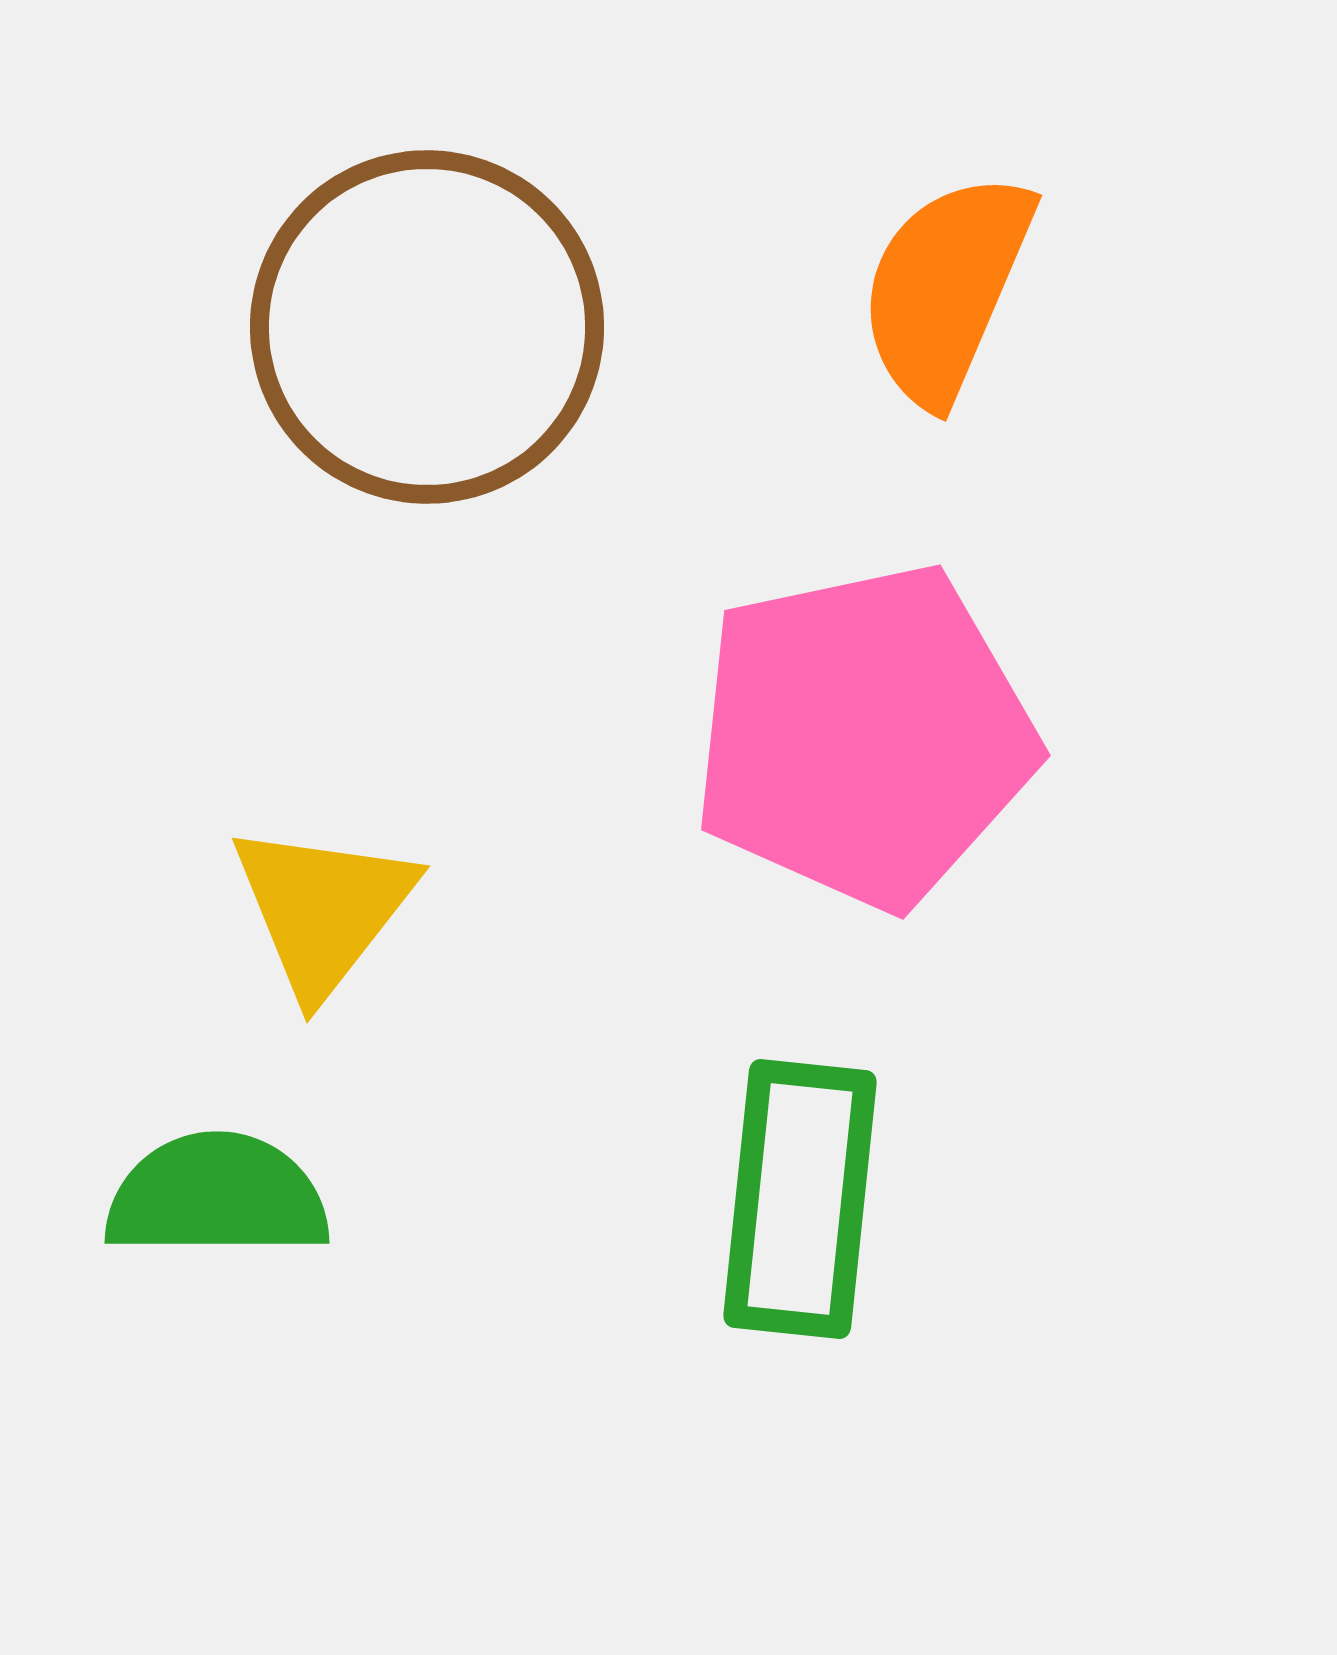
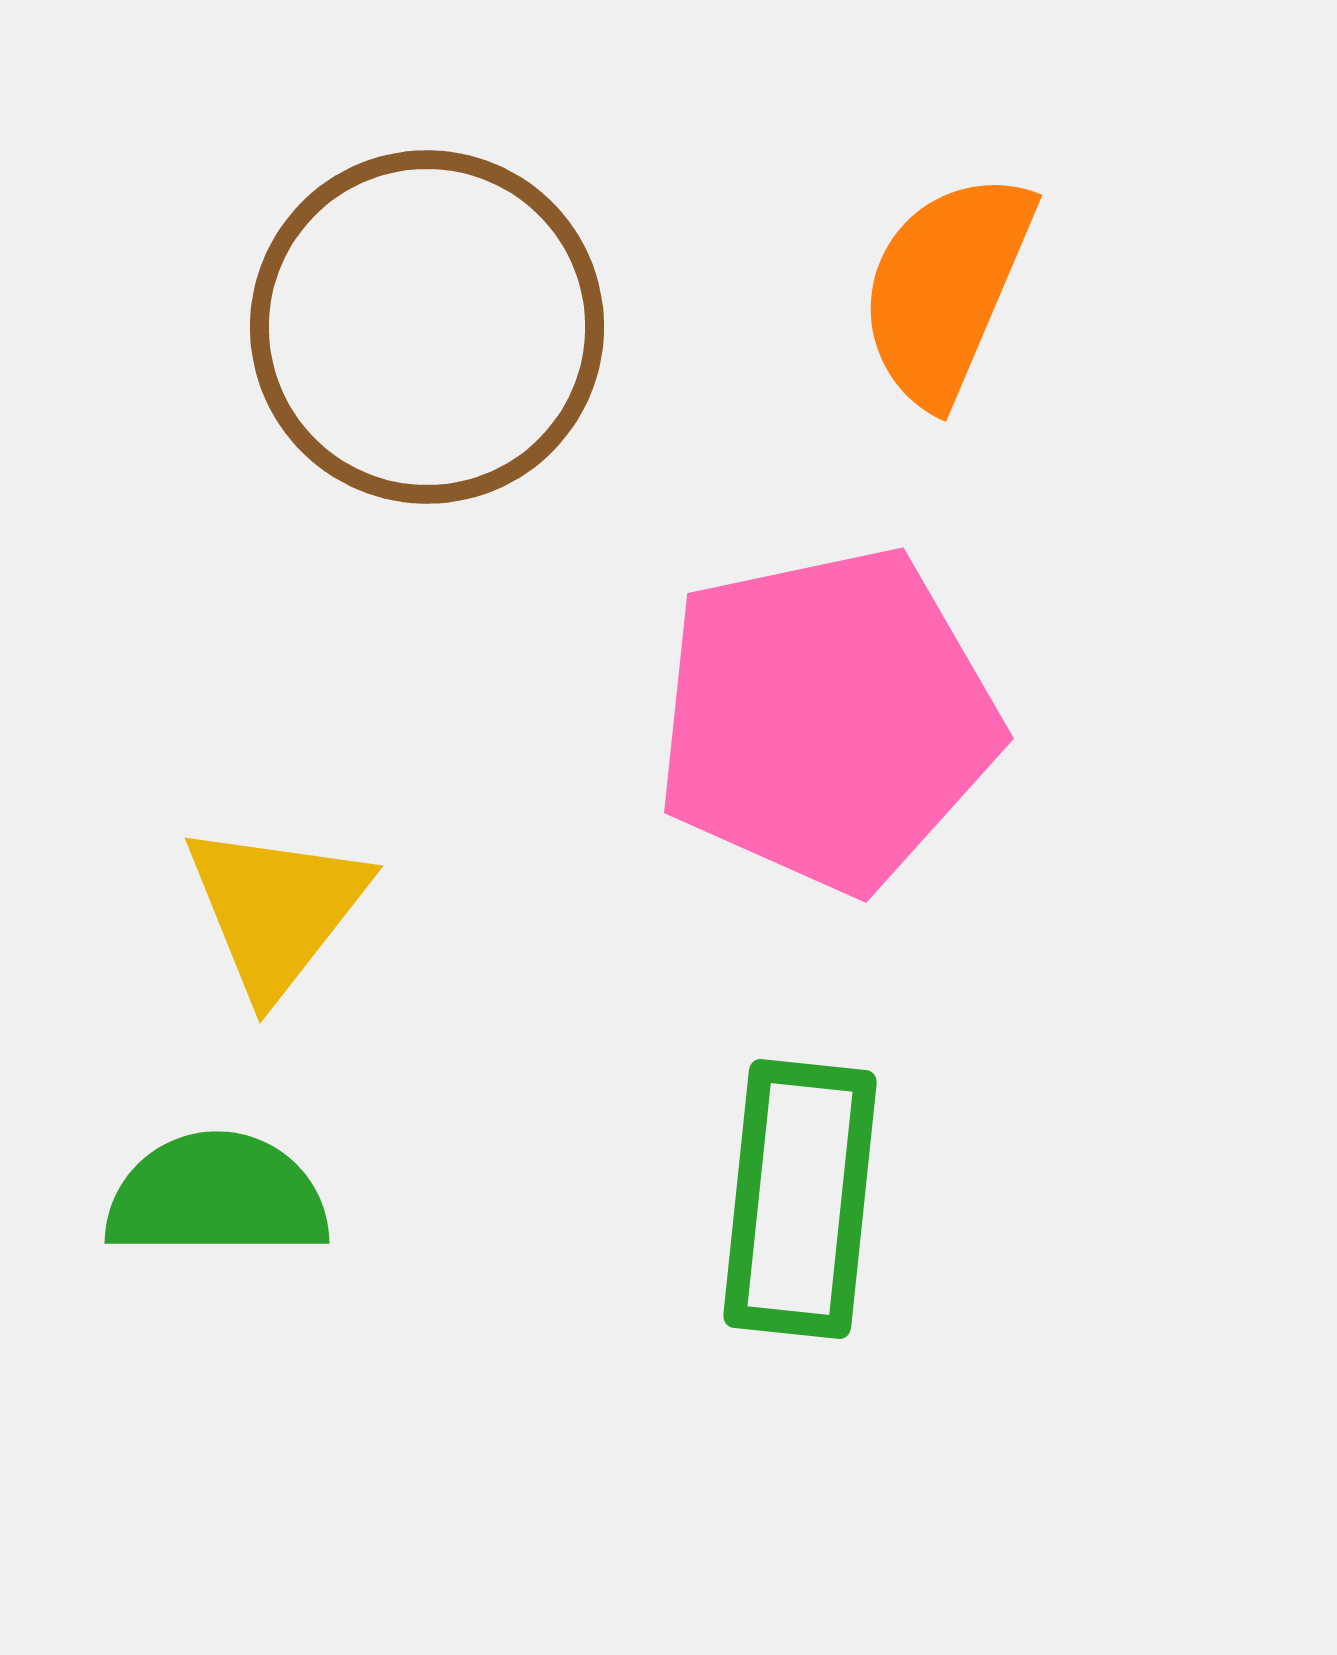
pink pentagon: moved 37 px left, 17 px up
yellow triangle: moved 47 px left
